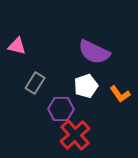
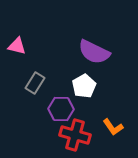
white pentagon: moved 2 px left; rotated 10 degrees counterclockwise
orange L-shape: moved 7 px left, 33 px down
red cross: rotated 32 degrees counterclockwise
